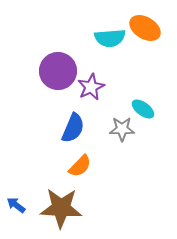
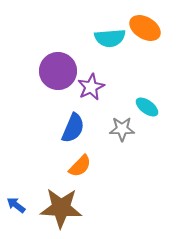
cyan ellipse: moved 4 px right, 2 px up
